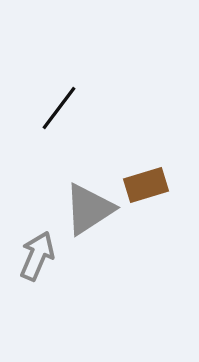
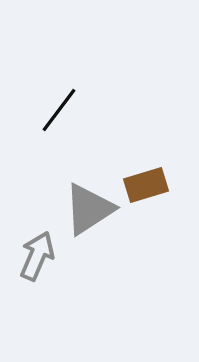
black line: moved 2 px down
